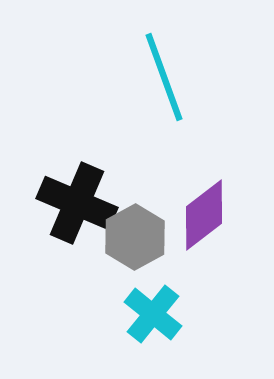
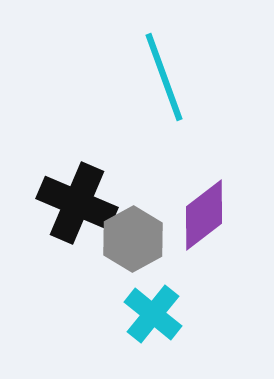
gray hexagon: moved 2 px left, 2 px down
